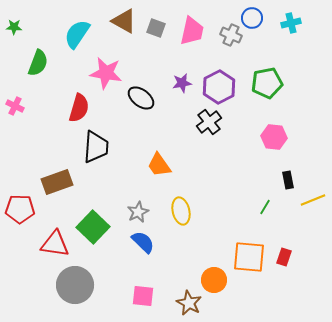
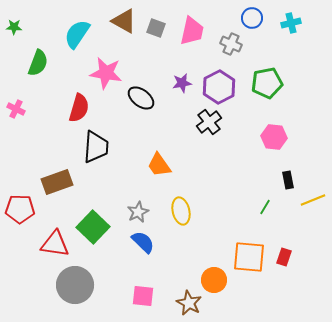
gray cross: moved 9 px down
pink cross: moved 1 px right, 3 px down
